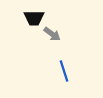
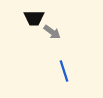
gray arrow: moved 2 px up
